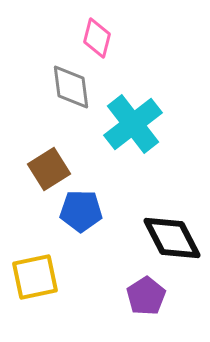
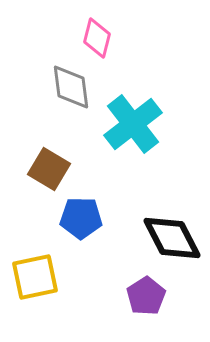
brown square: rotated 27 degrees counterclockwise
blue pentagon: moved 7 px down
